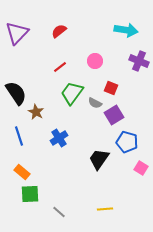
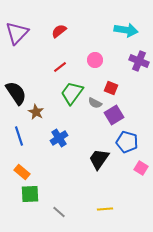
pink circle: moved 1 px up
